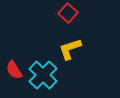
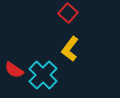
yellow L-shape: rotated 35 degrees counterclockwise
red semicircle: rotated 24 degrees counterclockwise
